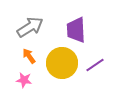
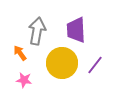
gray arrow: moved 7 px right, 4 px down; rotated 48 degrees counterclockwise
orange arrow: moved 9 px left, 3 px up
purple line: rotated 18 degrees counterclockwise
